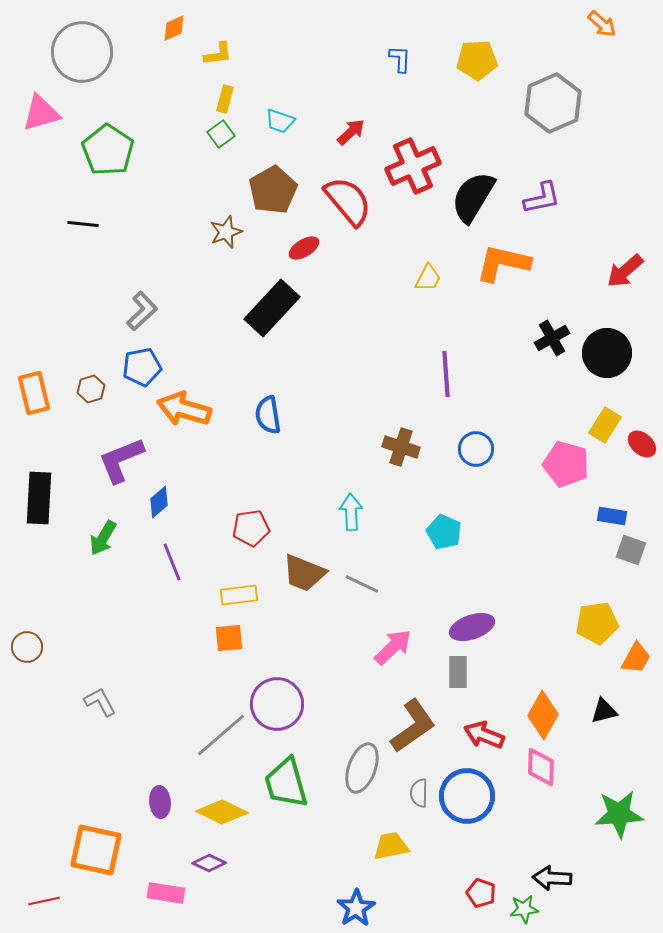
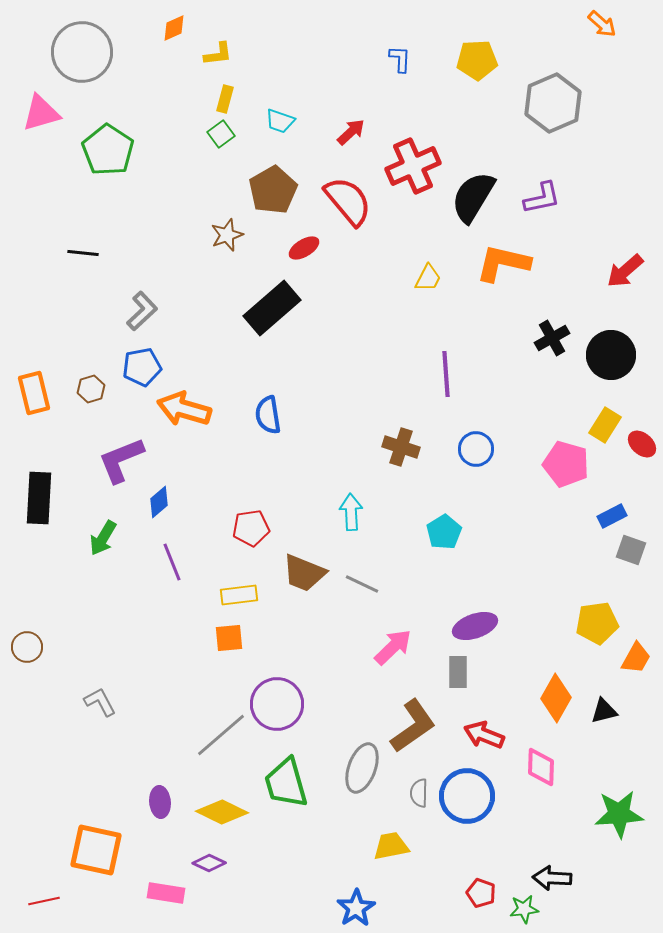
black line at (83, 224): moved 29 px down
brown star at (226, 232): moved 1 px right, 3 px down
black rectangle at (272, 308): rotated 6 degrees clockwise
black circle at (607, 353): moved 4 px right, 2 px down
blue rectangle at (612, 516): rotated 36 degrees counterclockwise
cyan pentagon at (444, 532): rotated 16 degrees clockwise
purple ellipse at (472, 627): moved 3 px right, 1 px up
orange diamond at (543, 715): moved 13 px right, 17 px up
